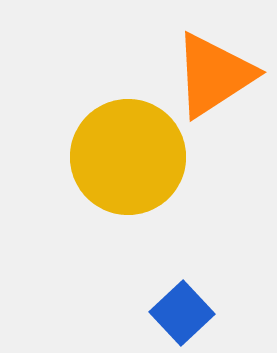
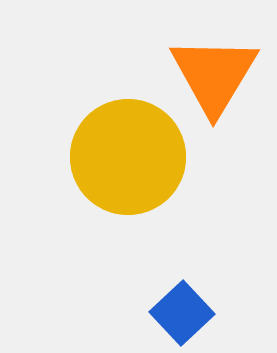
orange triangle: rotated 26 degrees counterclockwise
